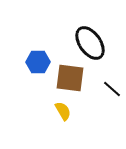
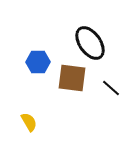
brown square: moved 2 px right
black line: moved 1 px left, 1 px up
yellow semicircle: moved 34 px left, 11 px down
